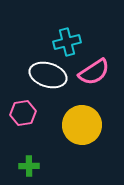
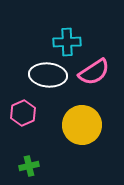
cyan cross: rotated 12 degrees clockwise
white ellipse: rotated 12 degrees counterclockwise
pink hexagon: rotated 15 degrees counterclockwise
green cross: rotated 12 degrees counterclockwise
